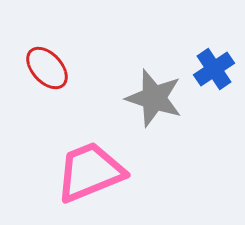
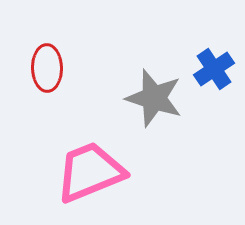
red ellipse: rotated 42 degrees clockwise
